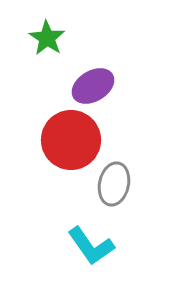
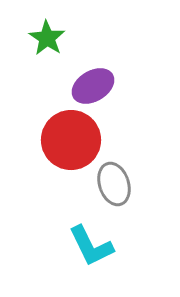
gray ellipse: rotated 30 degrees counterclockwise
cyan L-shape: rotated 9 degrees clockwise
